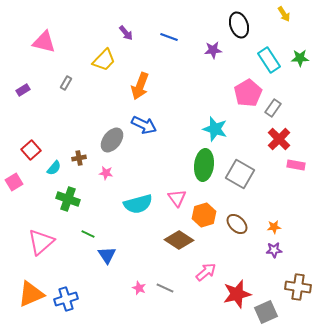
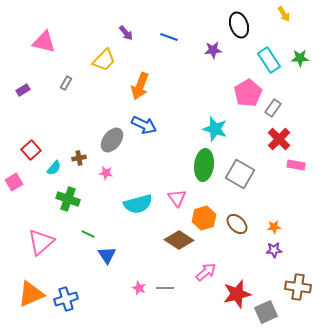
orange hexagon at (204, 215): moved 3 px down
gray line at (165, 288): rotated 24 degrees counterclockwise
